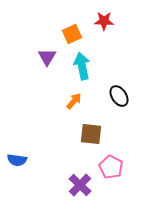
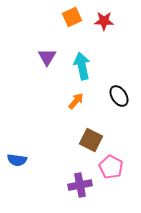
orange square: moved 17 px up
orange arrow: moved 2 px right
brown square: moved 6 px down; rotated 20 degrees clockwise
purple cross: rotated 35 degrees clockwise
